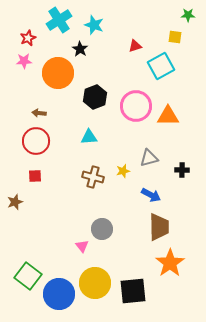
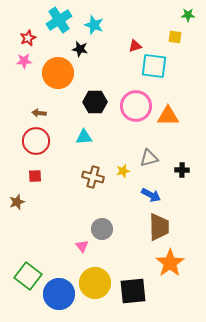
black star: rotated 21 degrees counterclockwise
cyan square: moved 7 px left; rotated 36 degrees clockwise
black hexagon: moved 5 px down; rotated 20 degrees clockwise
cyan triangle: moved 5 px left
brown star: moved 2 px right
